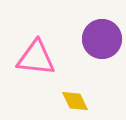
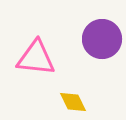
yellow diamond: moved 2 px left, 1 px down
